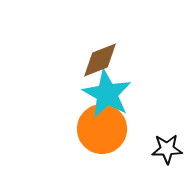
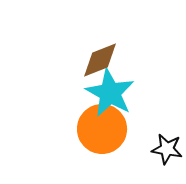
cyan star: moved 3 px right, 1 px up
black star: rotated 12 degrees clockwise
